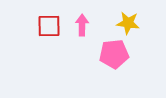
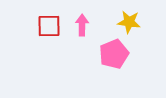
yellow star: moved 1 px right, 1 px up
pink pentagon: rotated 16 degrees counterclockwise
